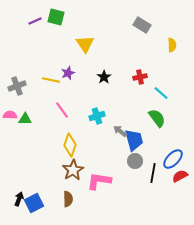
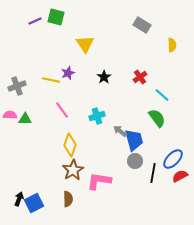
red cross: rotated 24 degrees counterclockwise
cyan line: moved 1 px right, 2 px down
